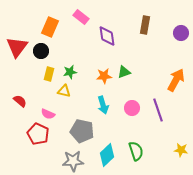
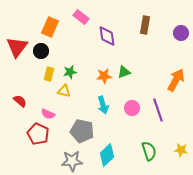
green semicircle: moved 13 px right
gray star: moved 1 px left
